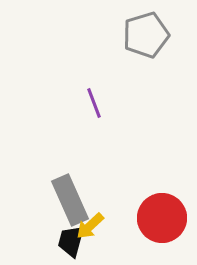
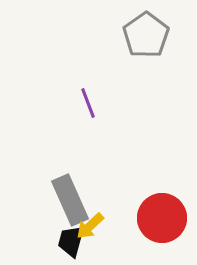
gray pentagon: rotated 18 degrees counterclockwise
purple line: moved 6 px left
